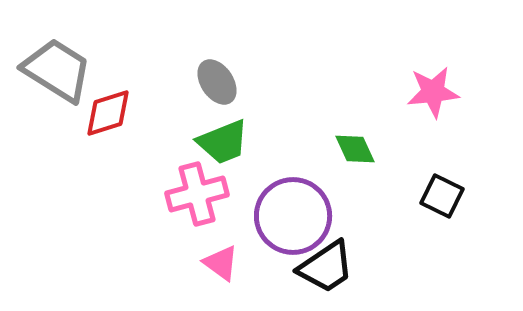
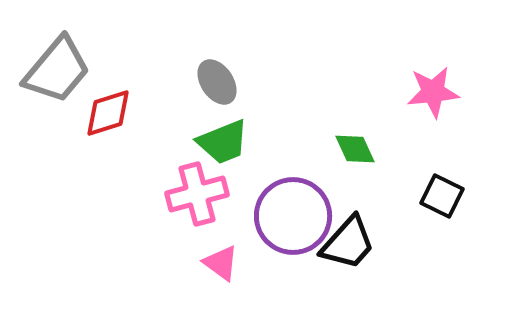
gray trapezoid: rotated 98 degrees clockwise
black trapezoid: moved 22 px right, 24 px up; rotated 14 degrees counterclockwise
